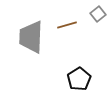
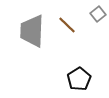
brown line: rotated 60 degrees clockwise
gray trapezoid: moved 1 px right, 6 px up
